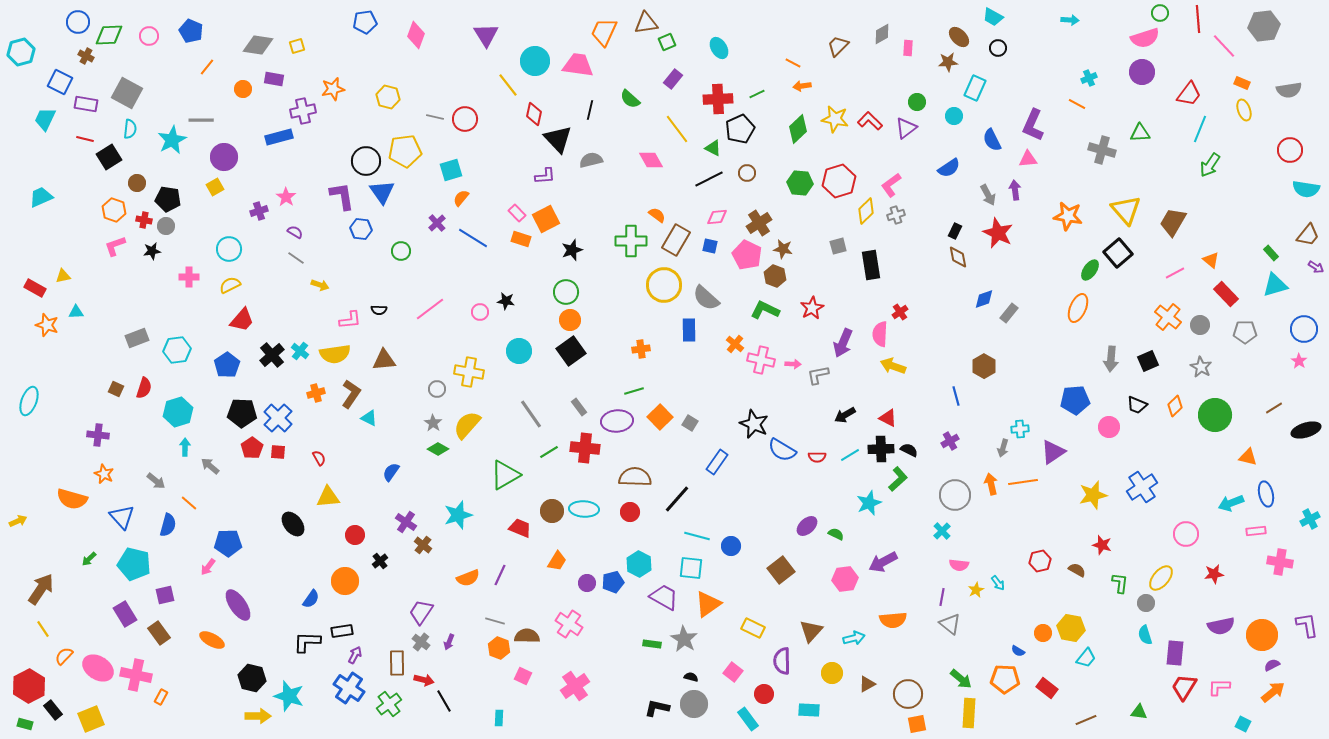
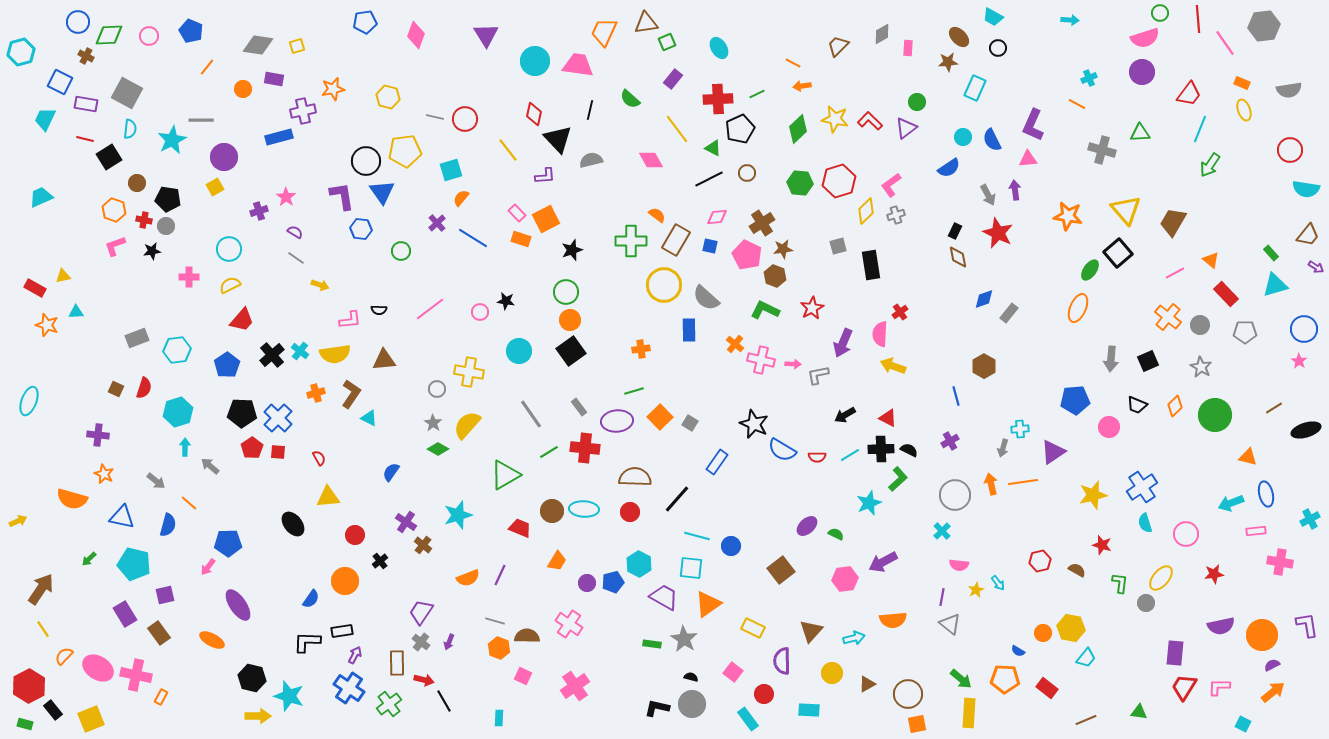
pink line at (1224, 46): moved 1 px right, 3 px up; rotated 8 degrees clockwise
yellow line at (508, 85): moved 65 px down
cyan circle at (954, 116): moved 9 px right, 21 px down
brown cross at (759, 223): moved 3 px right
brown star at (783, 249): rotated 18 degrees counterclockwise
blue triangle at (122, 517): rotated 36 degrees counterclockwise
cyan semicircle at (1145, 635): moved 112 px up
gray circle at (694, 704): moved 2 px left
